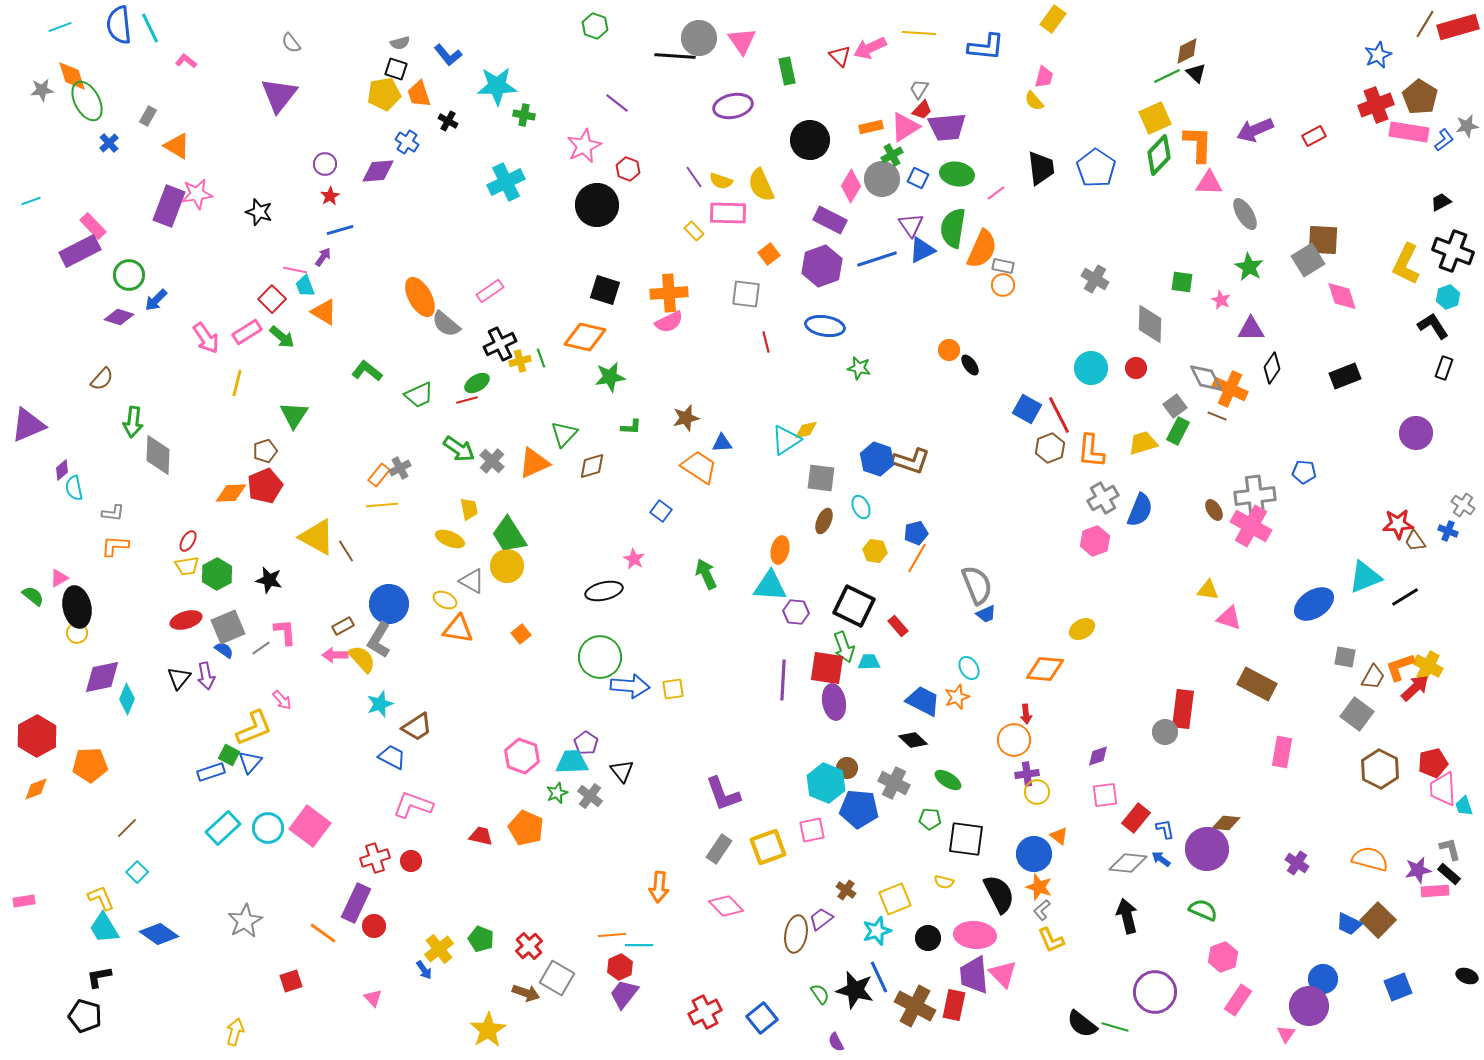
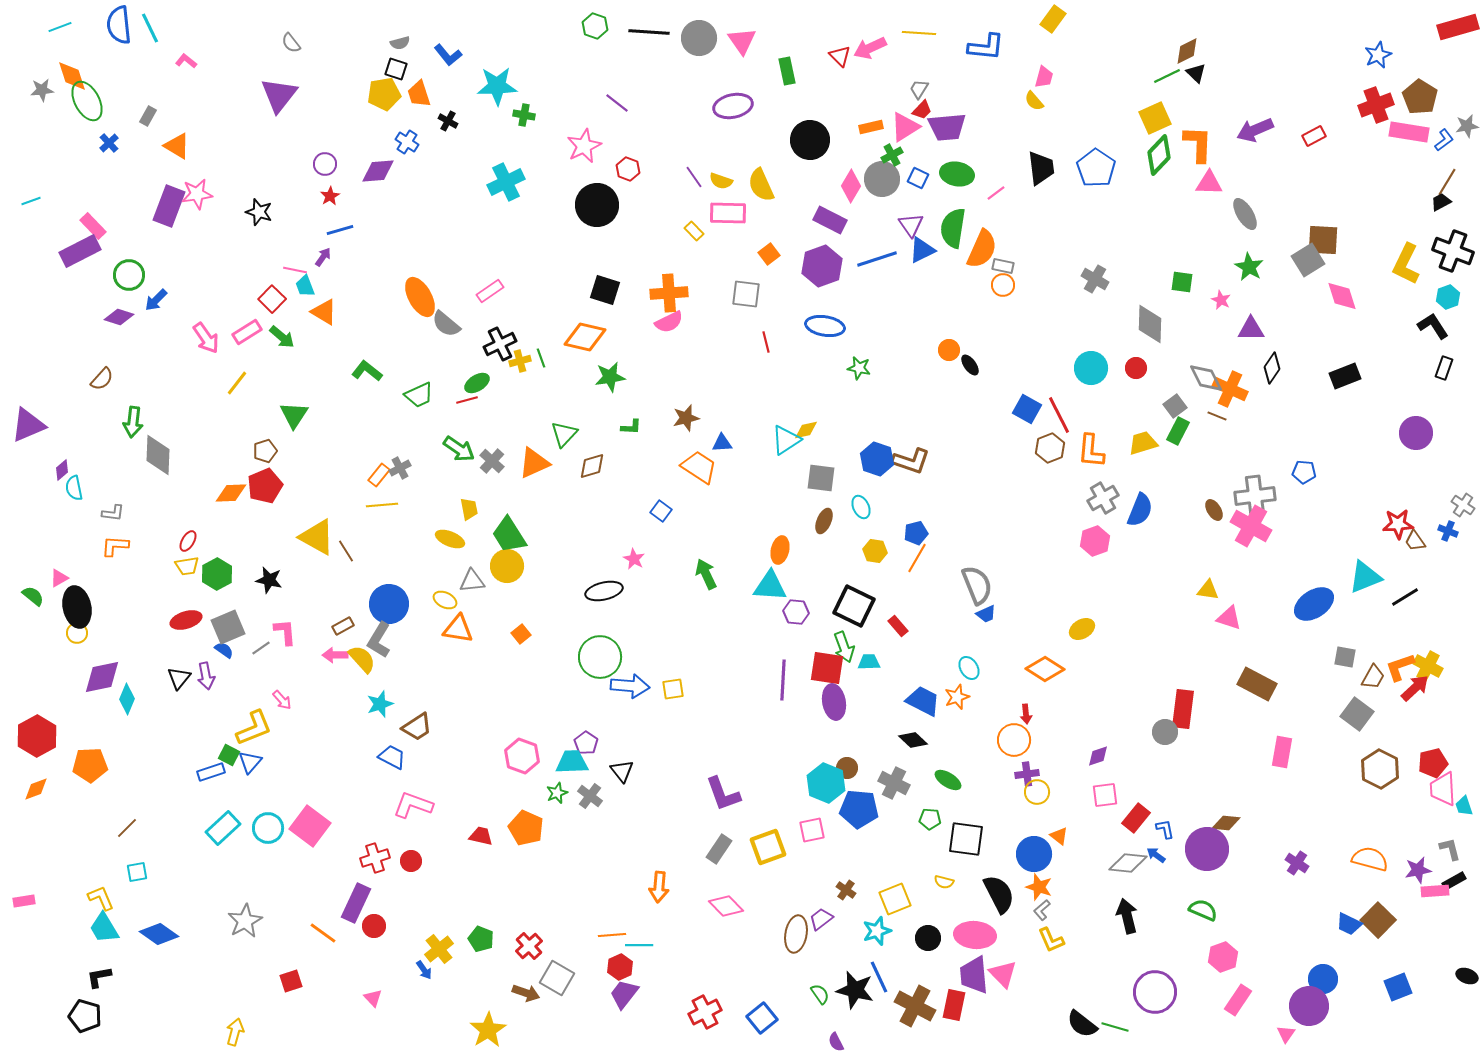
brown line at (1425, 24): moved 22 px right, 158 px down
black line at (675, 56): moved 26 px left, 24 px up
yellow line at (237, 383): rotated 24 degrees clockwise
gray triangle at (472, 581): rotated 36 degrees counterclockwise
orange diamond at (1045, 669): rotated 27 degrees clockwise
blue arrow at (1161, 859): moved 5 px left, 4 px up
cyan square at (137, 872): rotated 35 degrees clockwise
black rectangle at (1449, 874): moved 5 px right, 7 px down; rotated 70 degrees counterclockwise
